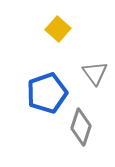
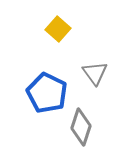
blue pentagon: rotated 27 degrees counterclockwise
